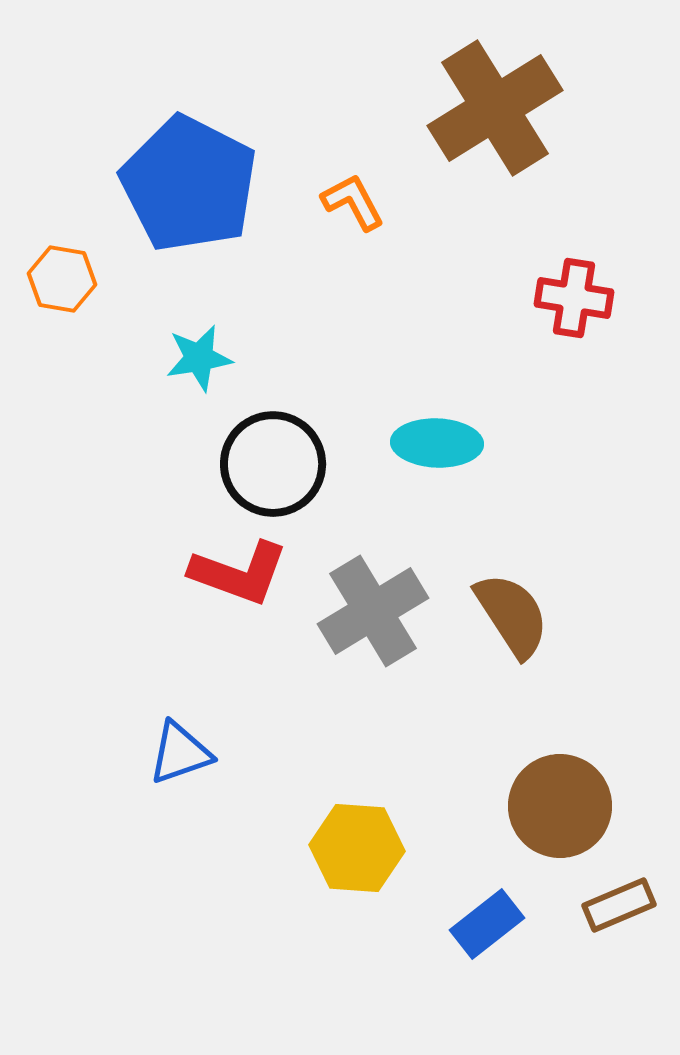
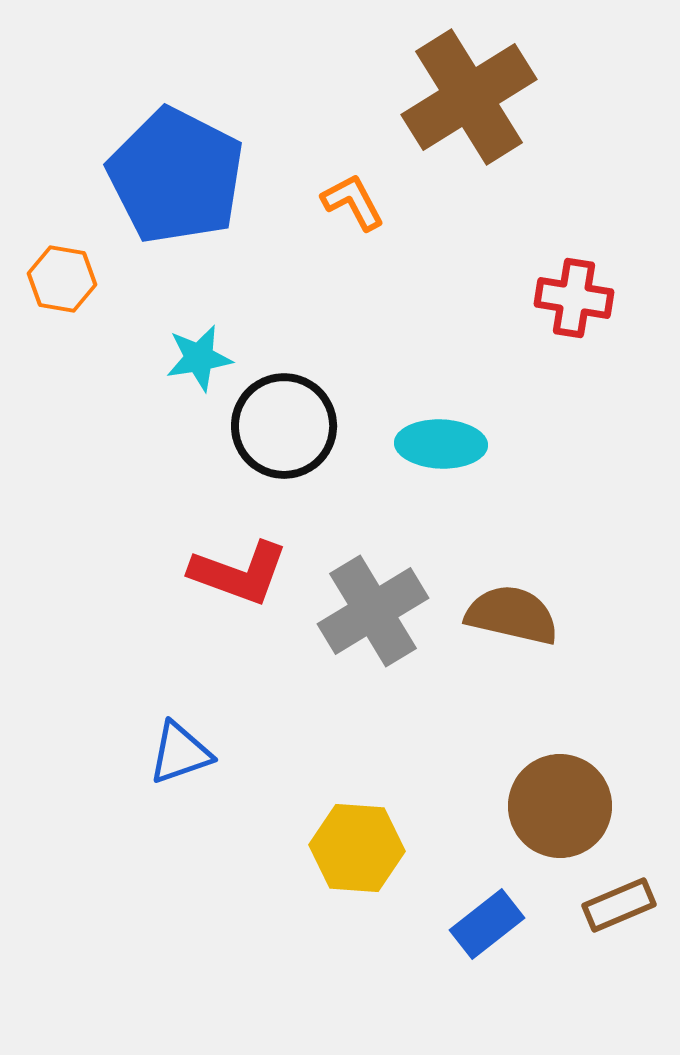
brown cross: moved 26 px left, 11 px up
blue pentagon: moved 13 px left, 8 px up
cyan ellipse: moved 4 px right, 1 px down
black circle: moved 11 px right, 38 px up
brown semicircle: rotated 44 degrees counterclockwise
